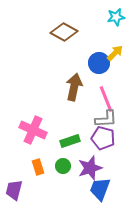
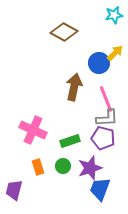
cyan star: moved 2 px left, 2 px up
gray L-shape: moved 1 px right, 1 px up
